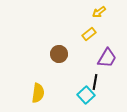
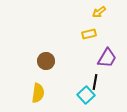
yellow rectangle: rotated 24 degrees clockwise
brown circle: moved 13 px left, 7 px down
